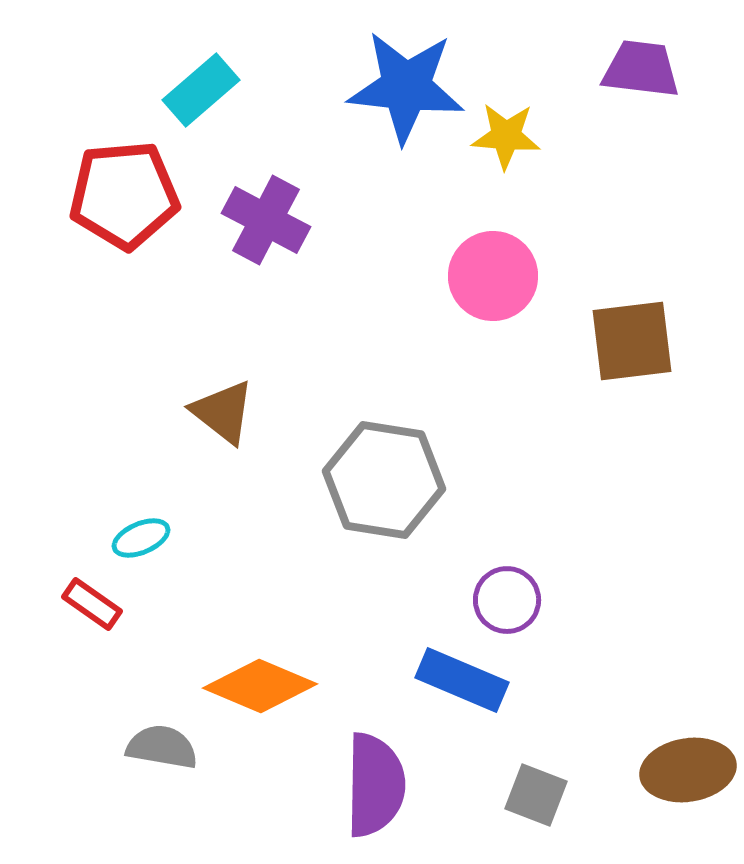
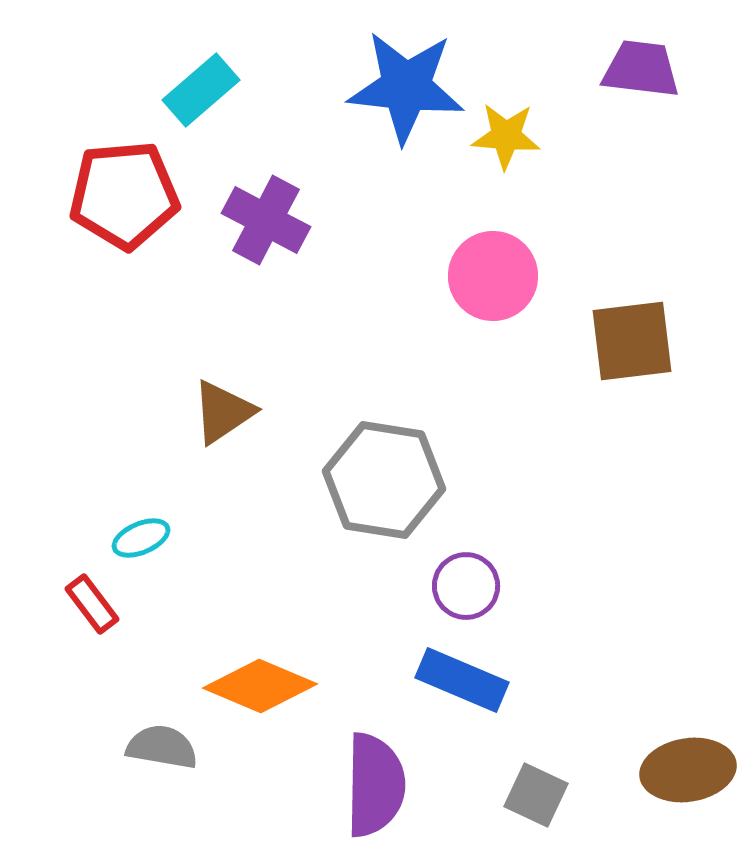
brown triangle: rotated 48 degrees clockwise
purple circle: moved 41 px left, 14 px up
red rectangle: rotated 18 degrees clockwise
gray square: rotated 4 degrees clockwise
